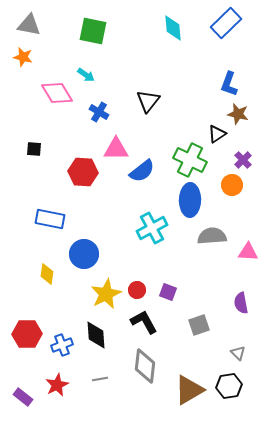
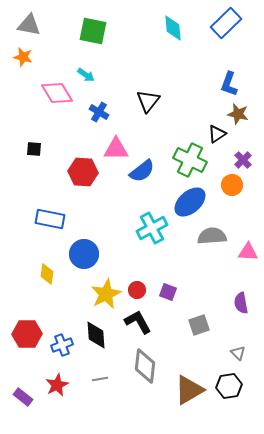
blue ellipse at (190, 200): moved 2 px down; rotated 48 degrees clockwise
black L-shape at (144, 322): moved 6 px left
